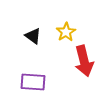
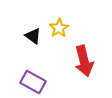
yellow star: moved 7 px left, 4 px up
purple rectangle: rotated 25 degrees clockwise
